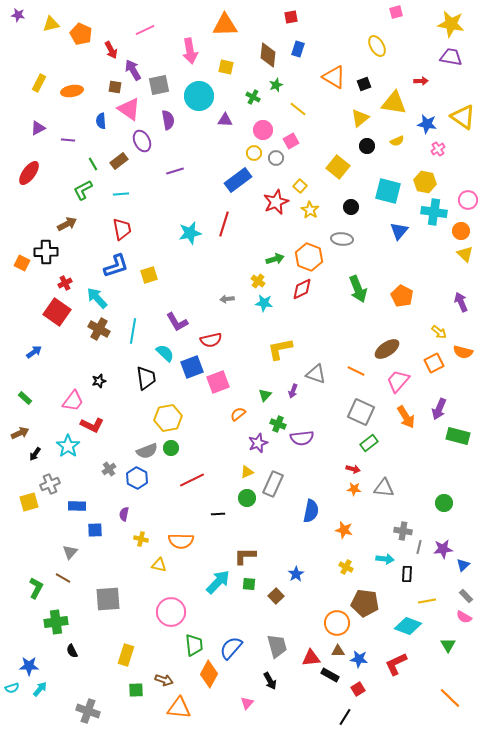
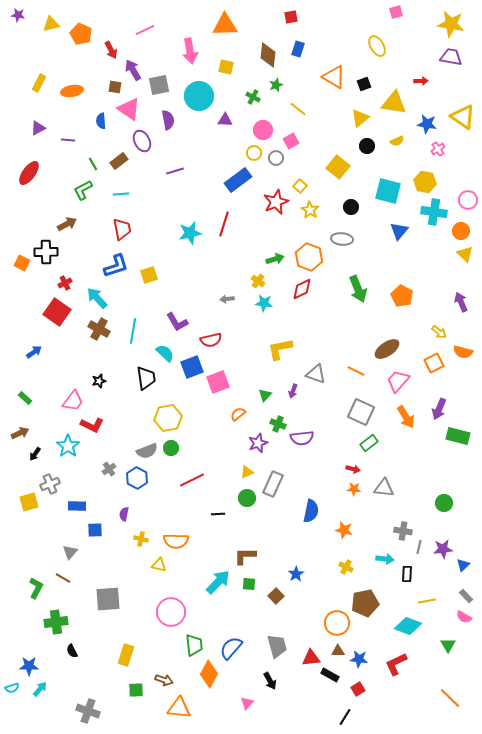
orange semicircle at (181, 541): moved 5 px left
brown pentagon at (365, 603): rotated 20 degrees counterclockwise
